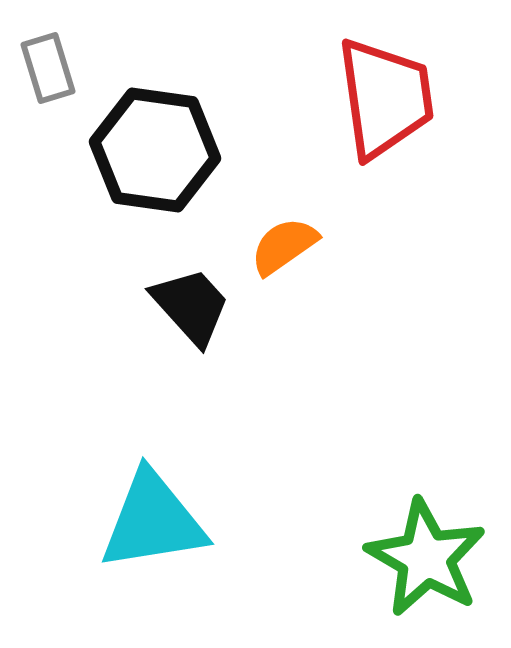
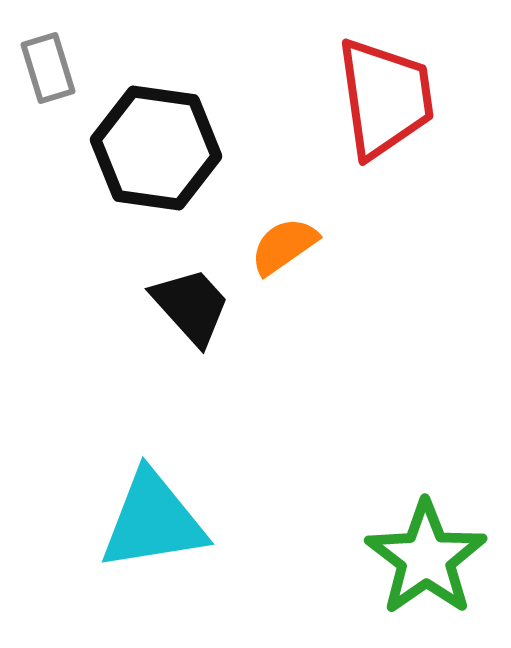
black hexagon: moved 1 px right, 2 px up
green star: rotated 7 degrees clockwise
